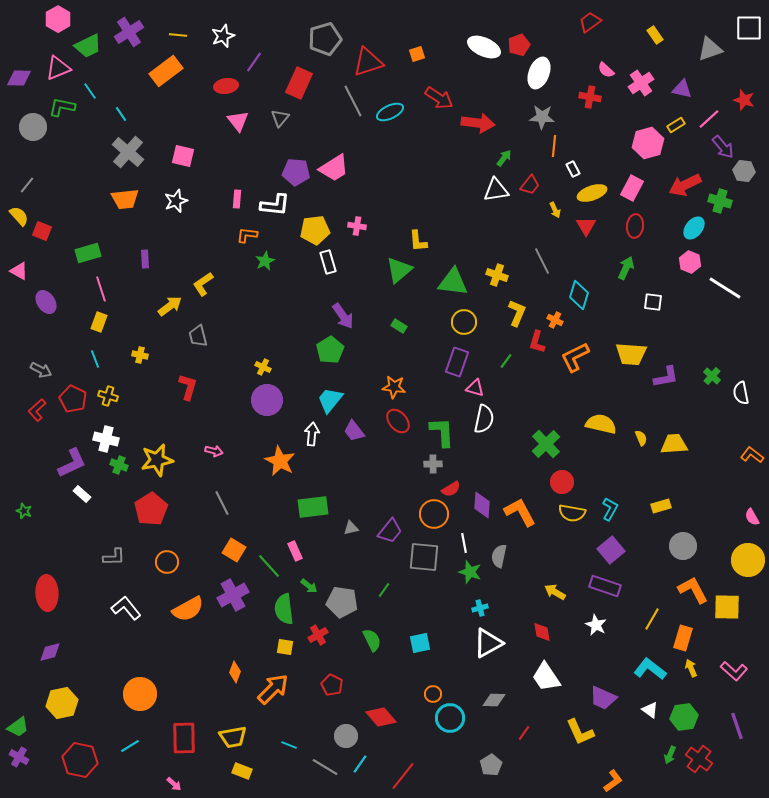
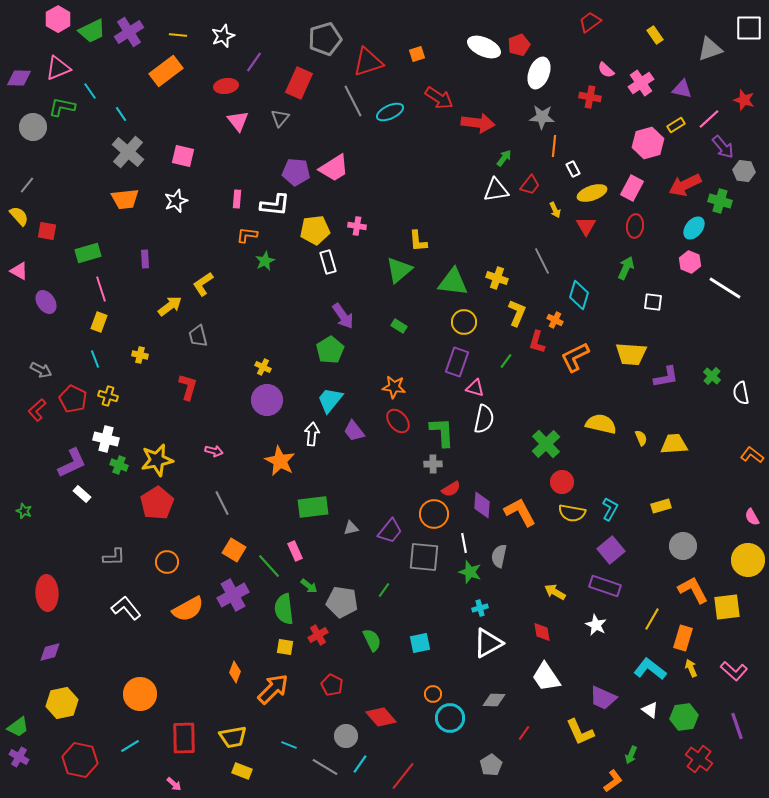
green trapezoid at (88, 46): moved 4 px right, 15 px up
red square at (42, 231): moved 5 px right; rotated 12 degrees counterclockwise
yellow cross at (497, 275): moved 3 px down
red pentagon at (151, 509): moved 6 px right, 6 px up
yellow square at (727, 607): rotated 8 degrees counterclockwise
green arrow at (670, 755): moved 39 px left
